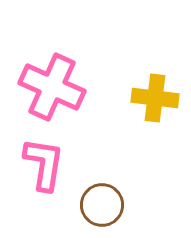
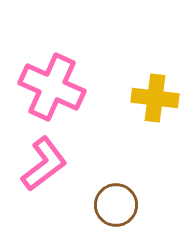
pink L-shape: rotated 44 degrees clockwise
brown circle: moved 14 px right
